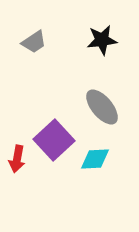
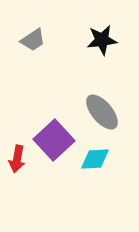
gray trapezoid: moved 1 px left, 2 px up
gray ellipse: moved 5 px down
